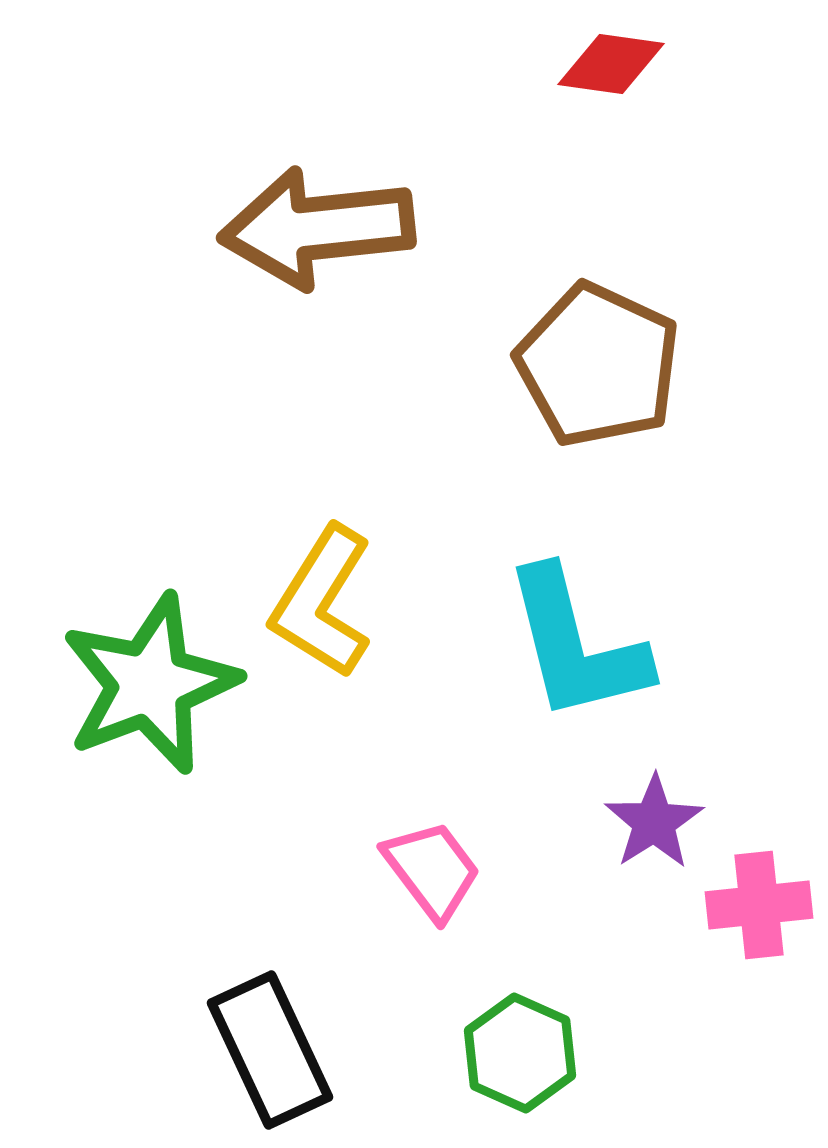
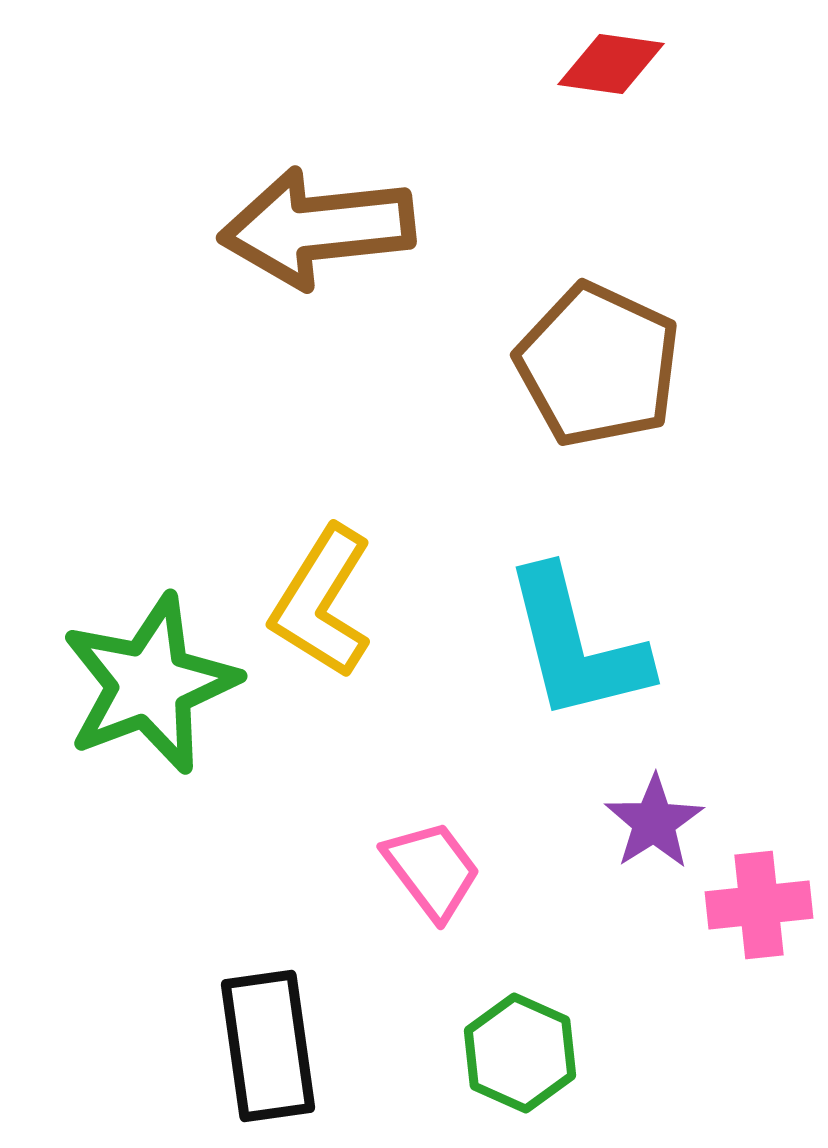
black rectangle: moved 2 px left, 4 px up; rotated 17 degrees clockwise
